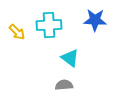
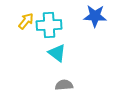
blue star: moved 4 px up
yellow arrow: moved 9 px right, 11 px up; rotated 96 degrees counterclockwise
cyan triangle: moved 13 px left, 5 px up
